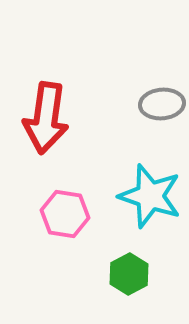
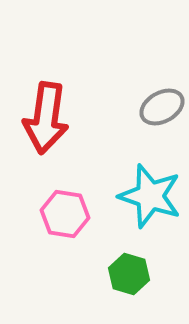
gray ellipse: moved 3 px down; rotated 24 degrees counterclockwise
green hexagon: rotated 15 degrees counterclockwise
